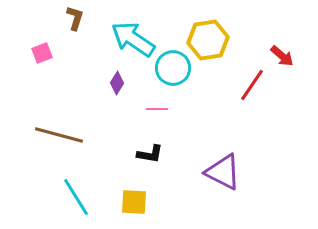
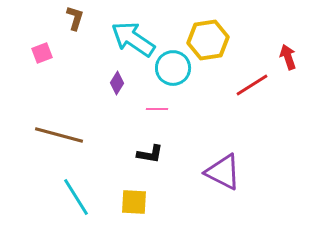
red arrow: moved 6 px right, 1 px down; rotated 150 degrees counterclockwise
red line: rotated 24 degrees clockwise
